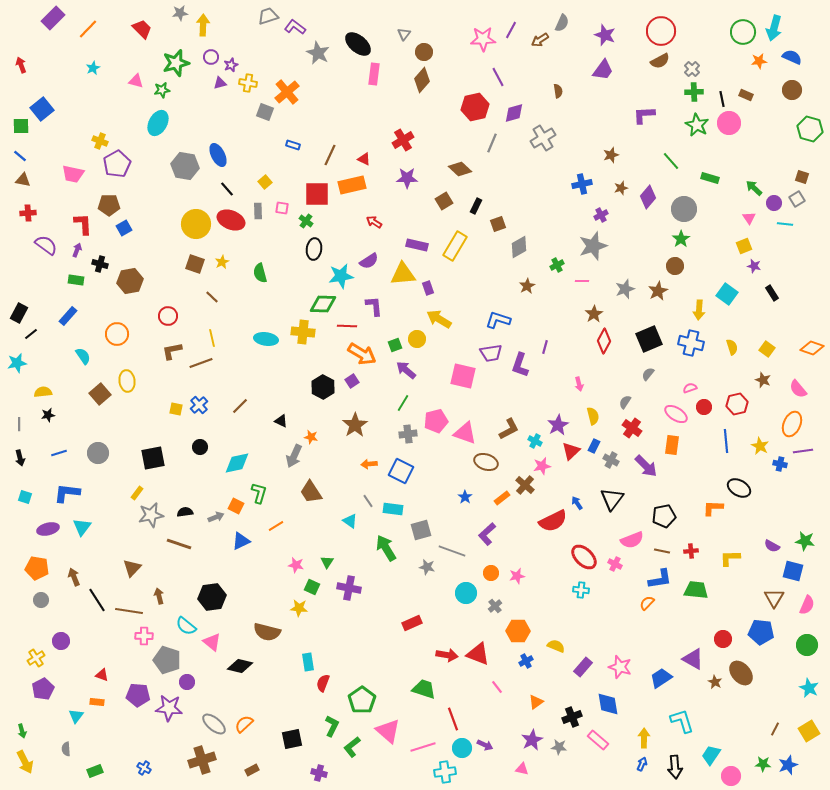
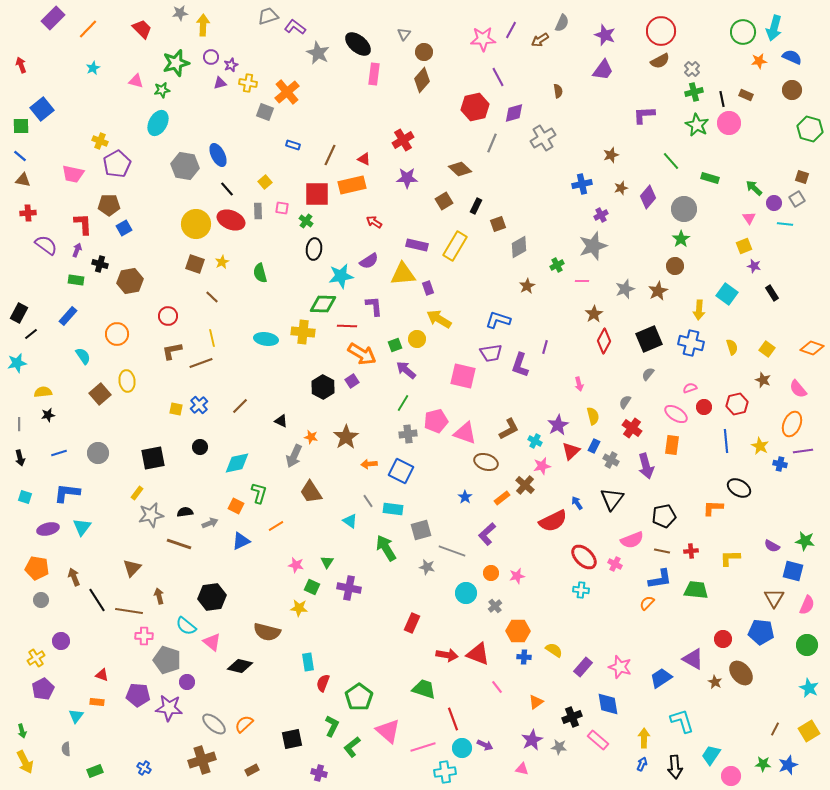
green cross at (694, 92): rotated 12 degrees counterclockwise
brown star at (355, 425): moved 9 px left, 12 px down
purple arrow at (646, 466): rotated 30 degrees clockwise
gray arrow at (216, 517): moved 6 px left, 6 px down
red rectangle at (412, 623): rotated 42 degrees counterclockwise
yellow semicircle at (556, 646): moved 2 px left, 4 px down; rotated 12 degrees clockwise
blue cross at (526, 661): moved 2 px left, 4 px up; rotated 32 degrees clockwise
green pentagon at (362, 700): moved 3 px left, 3 px up
